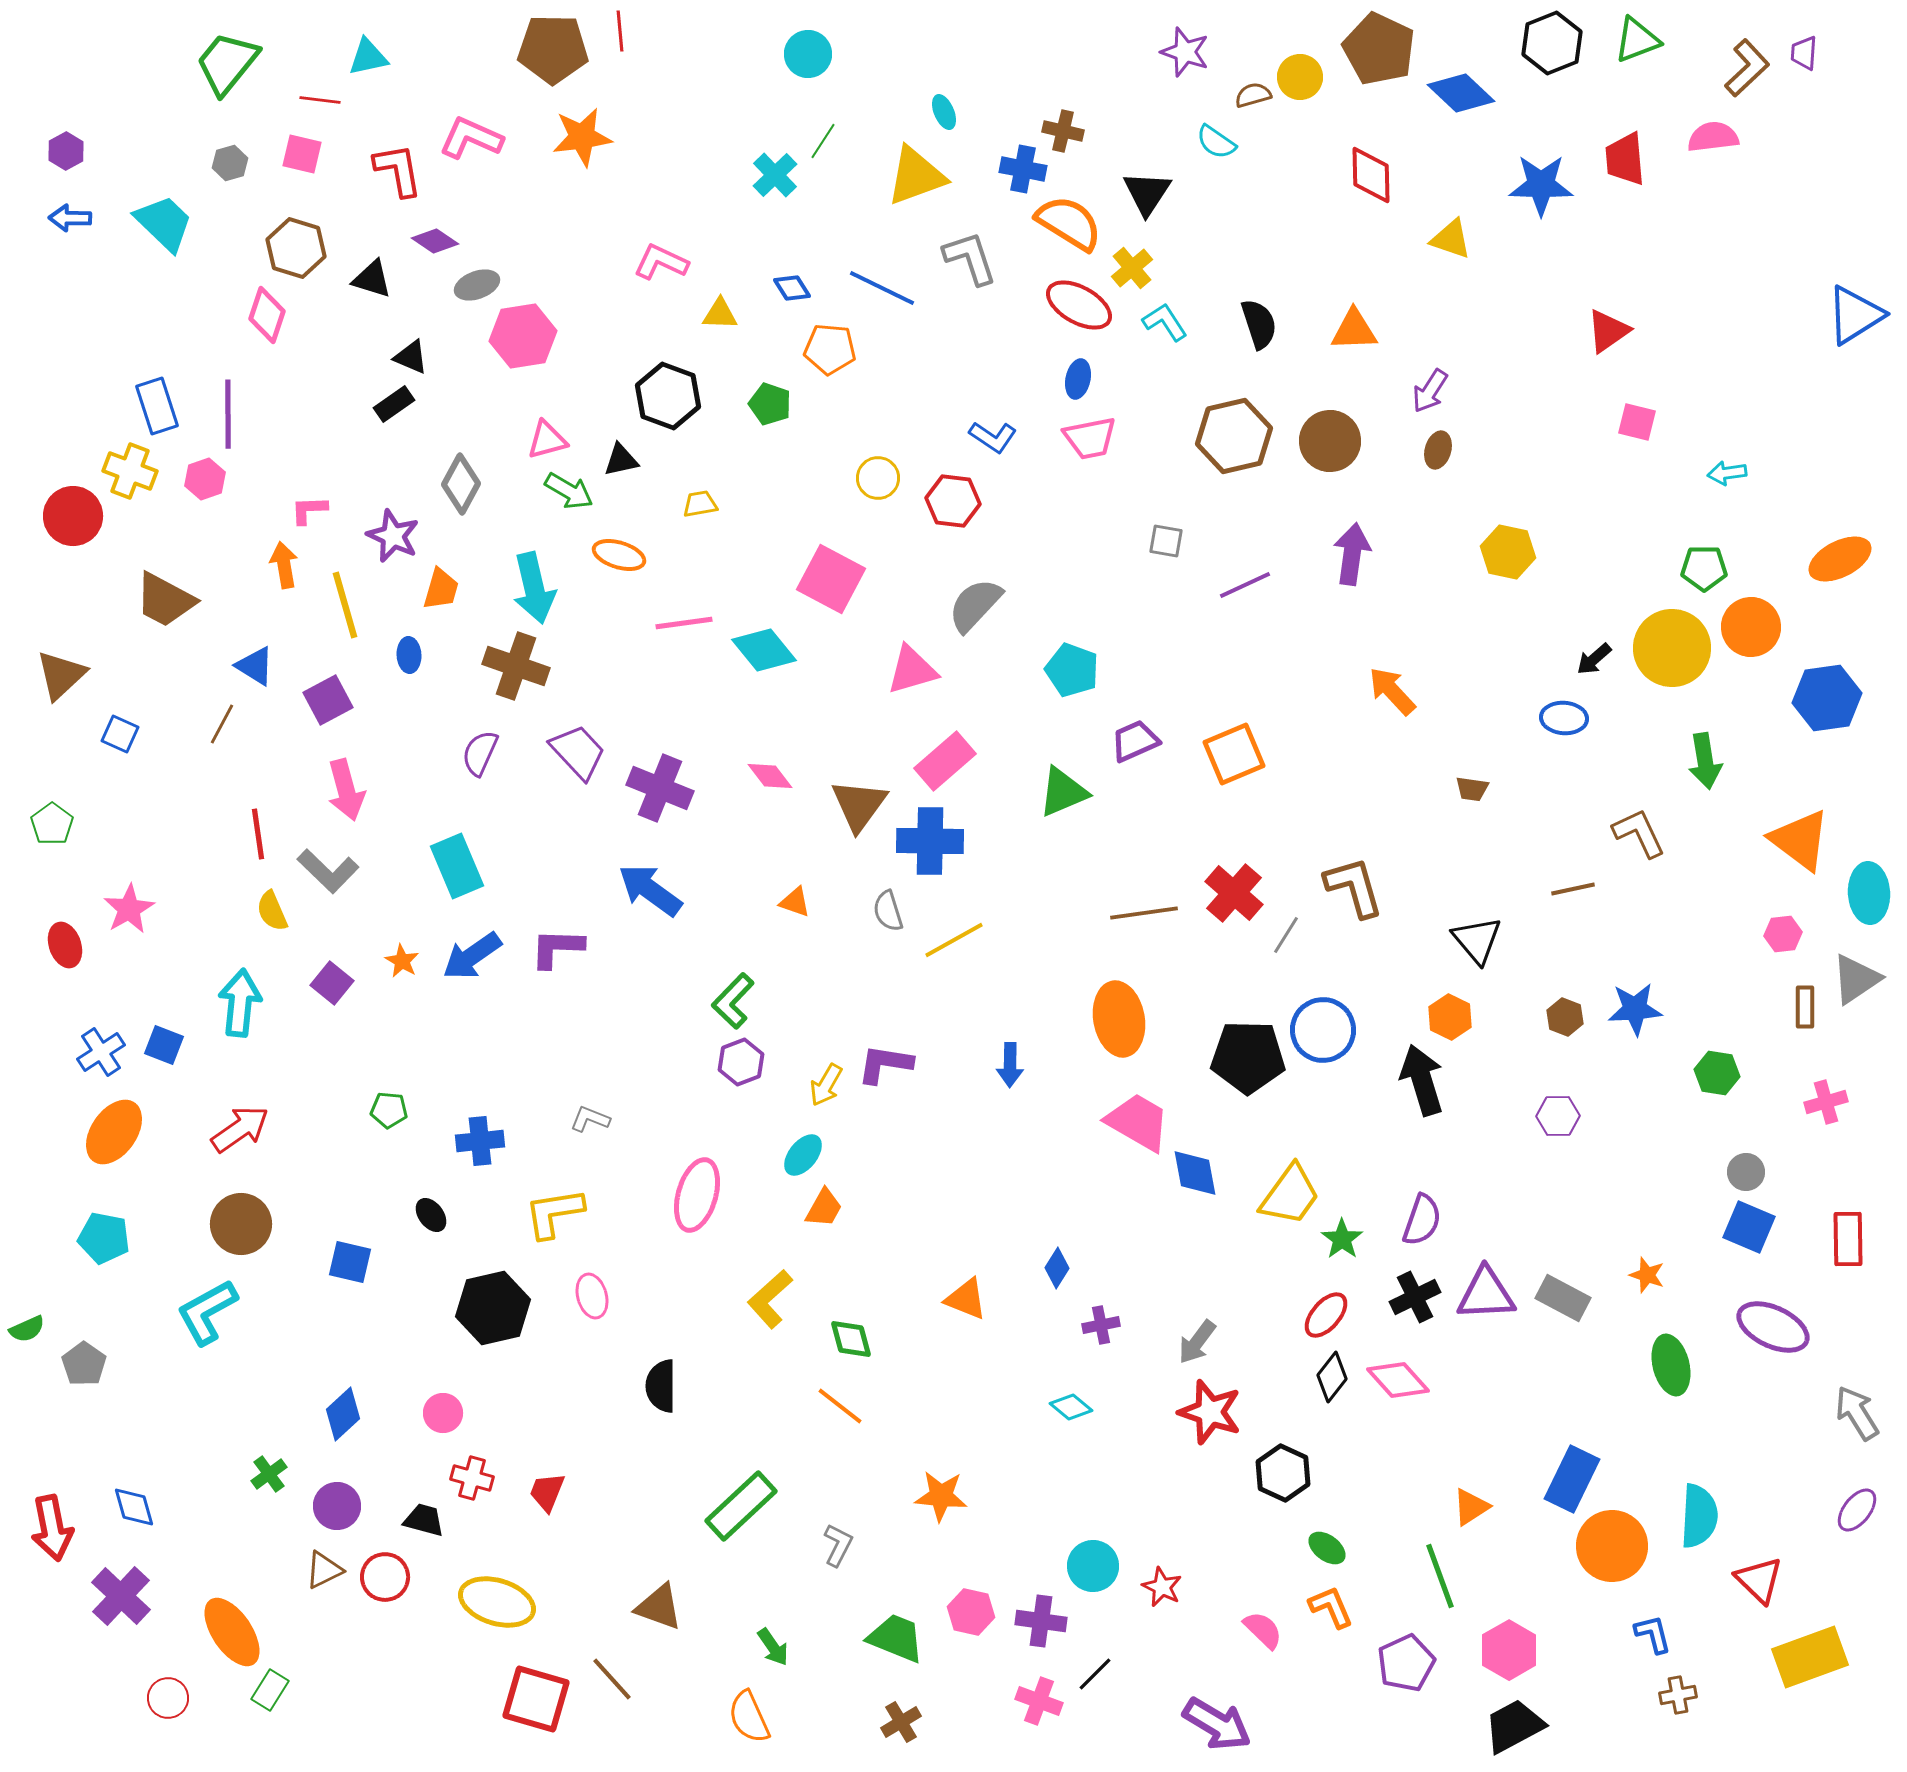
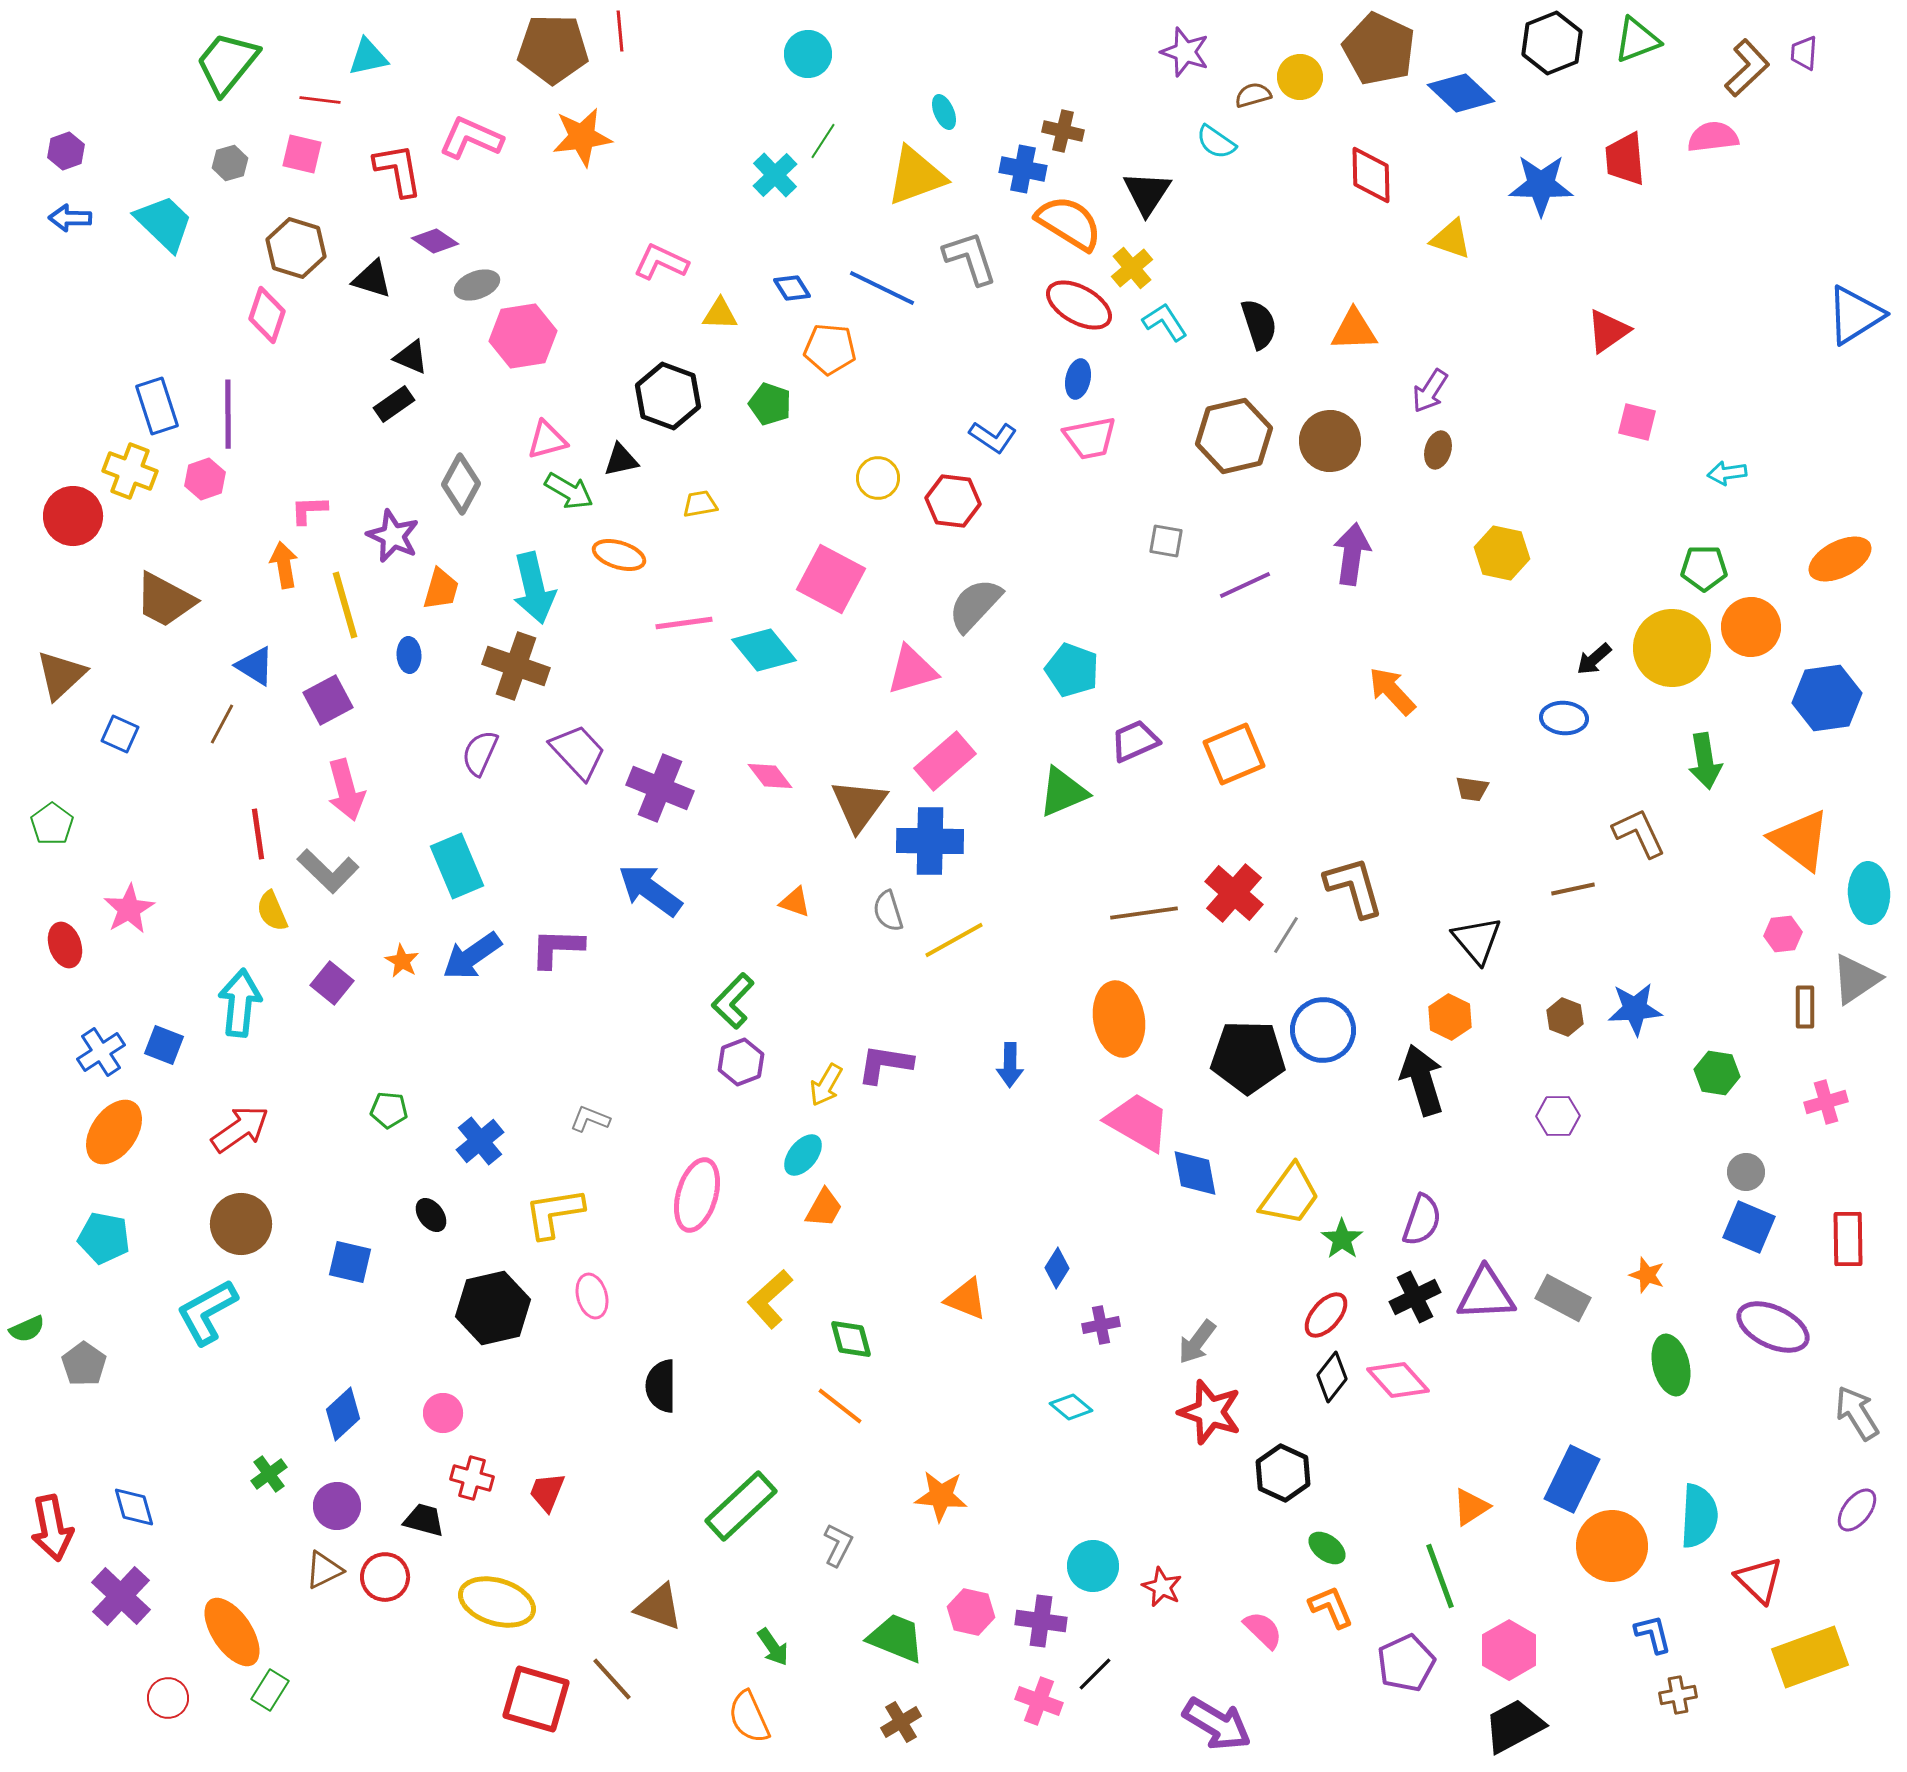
purple hexagon at (66, 151): rotated 9 degrees clockwise
yellow hexagon at (1508, 552): moved 6 px left, 1 px down
blue cross at (480, 1141): rotated 33 degrees counterclockwise
